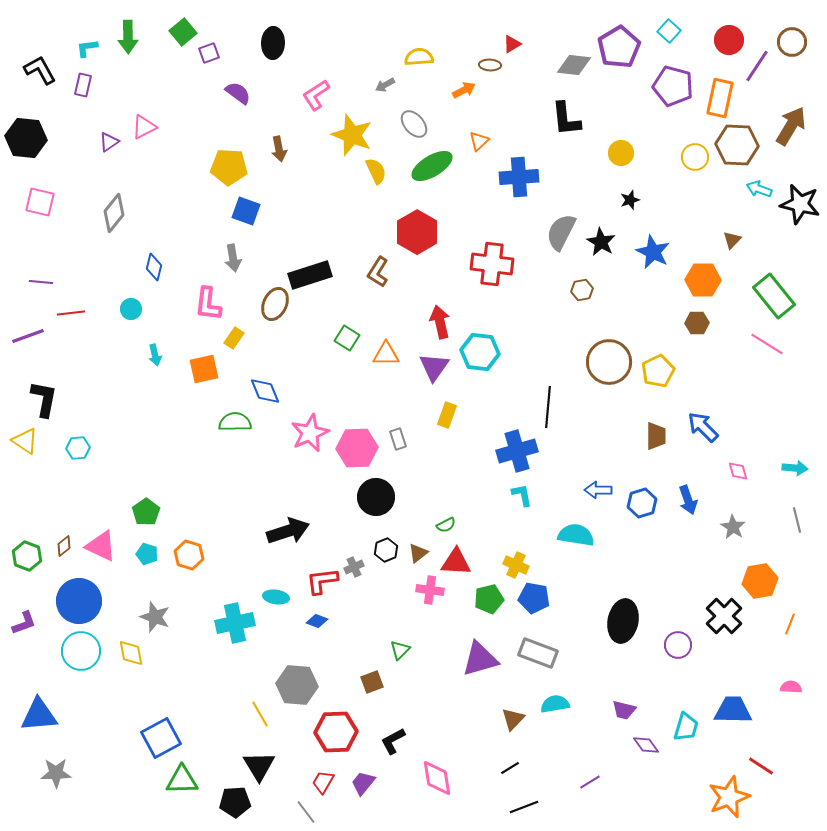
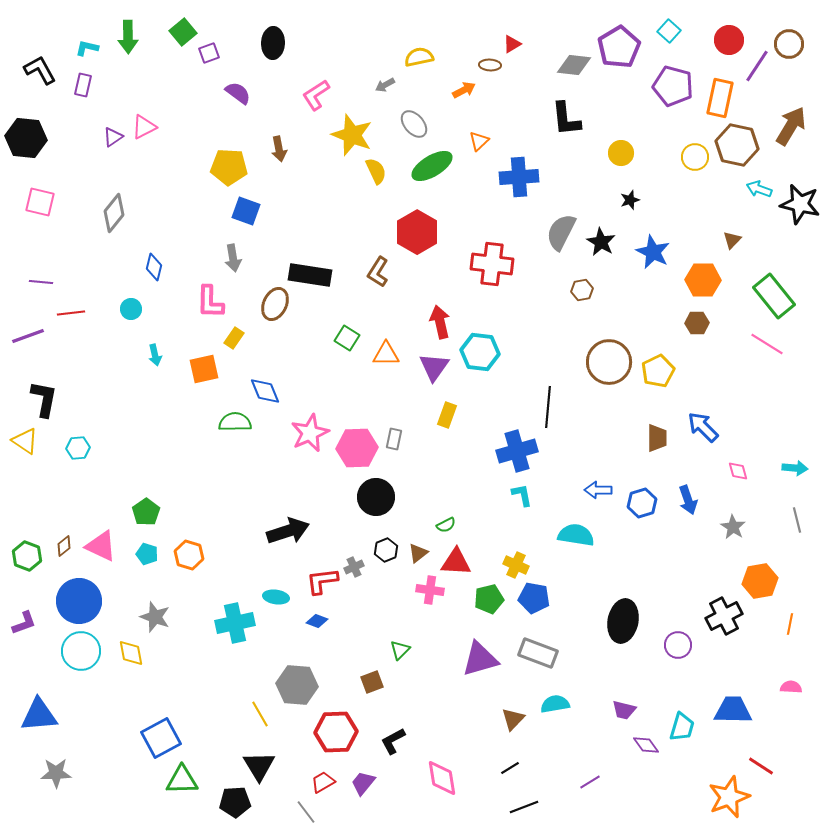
brown circle at (792, 42): moved 3 px left, 2 px down
cyan L-shape at (87, 48): rotated 20 degrees clockwise
yellow semicircle at (419, 57): rotated 8 degrees counterclockwise
purple triangle at (109, 142): moved 4 px right, 5 px up
brown hexagon at (737, 145): rotated 9 degrees clockwise
black rectangle at (310, 275): rotated 27 degrees clockwise
pink L-shape at (208, 304): moved 2 px right, 2 px up; rotated 6 degrees counterclockwise
brown trapezoid at (656, 436): moved 1 px right, 2 px down
gray rectangle at (398, 439): moved 4 px left; rotated 30 degrees clockwise
black cross at (724, 616): rotated 18 degrees clockwise
orange line at (790, 624): rotated 10 degrees counterclockwise
cyan trapezoid at (686, 727): moved 4 px left
pink diamond at (437, 778): moved 5 px right
red trapezoid at (323, 782): rotated 30 degrees clockwise
